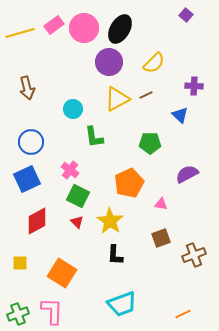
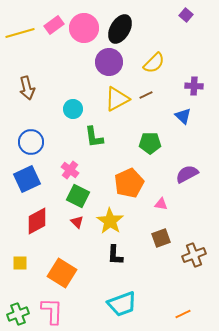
blue triangle: moved 3 px right, 1 px down
